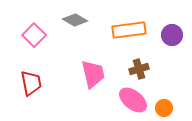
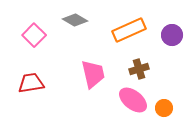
orange rectangle: rotated 16 degrees counterclockwise
red trapezoid: rotated 88 degrees counterclockwise
